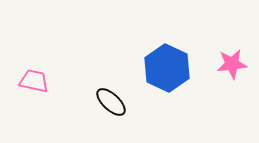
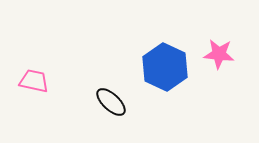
pink star: moved 13 px left, 10 px up; rotated 12 degrees clockwise
blue hexagon: moved 2 px left, 1 px up
